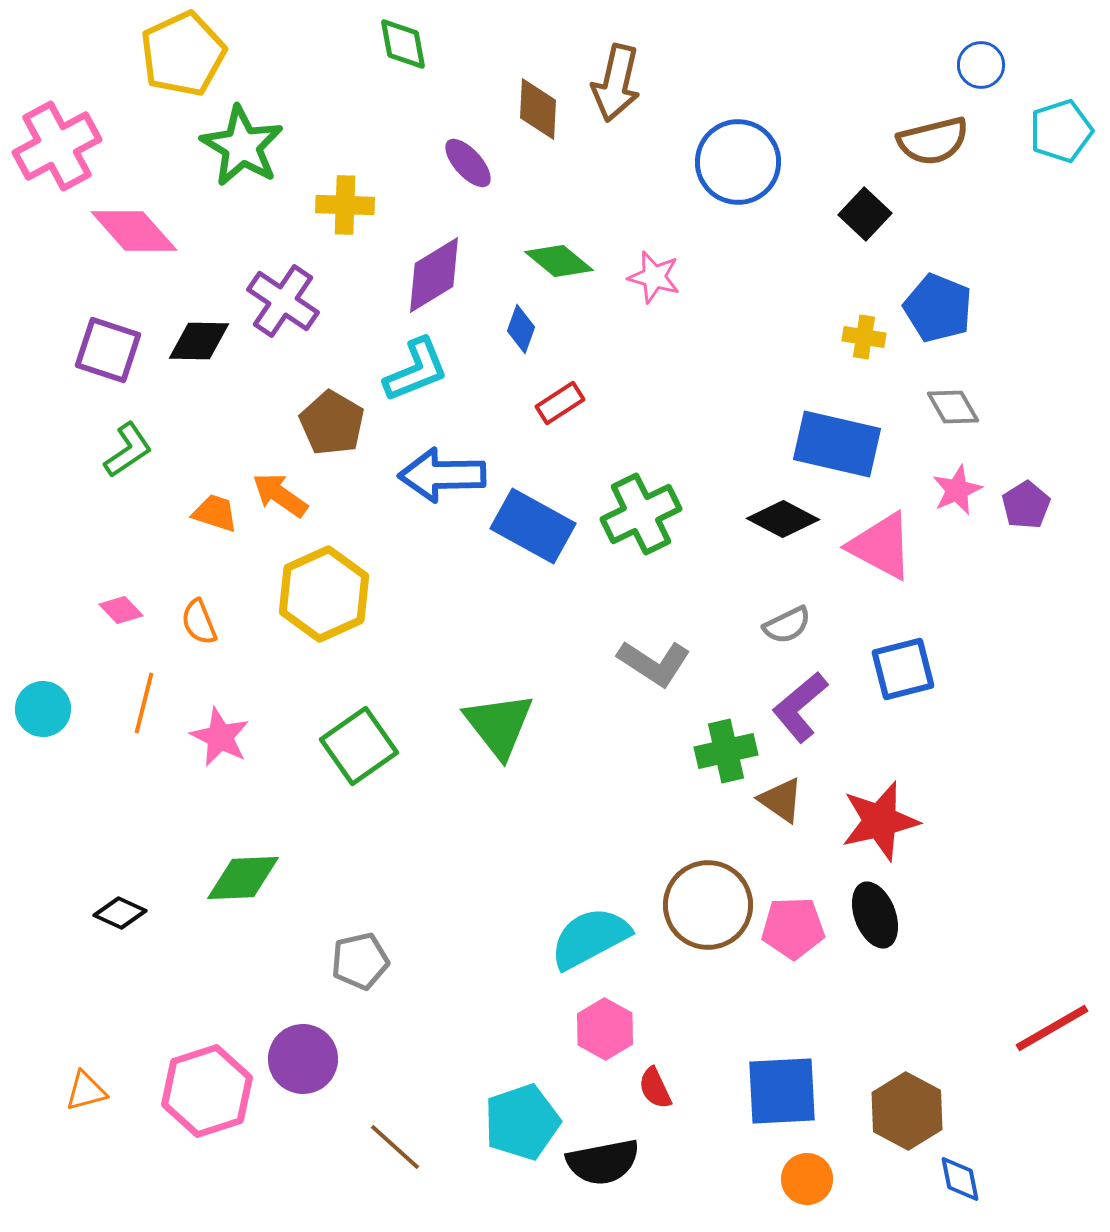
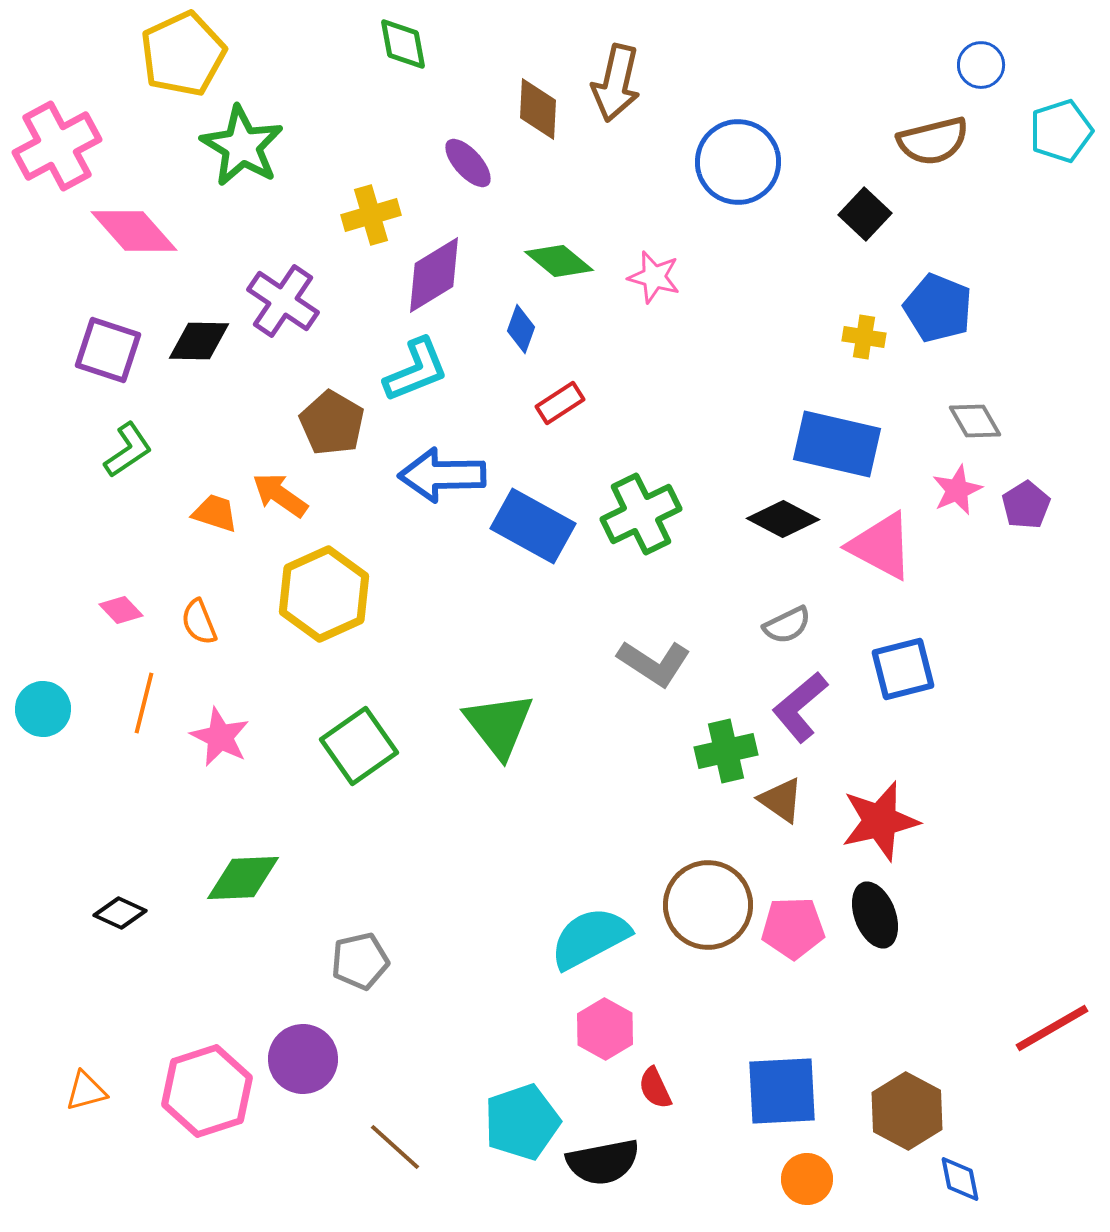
yellow cross at (345, 205): moved 26 px right, 10 px down; rotated 18 degrees counterclockwise
gray diamond at (953, 407): moved 22 px right, 14 px down
